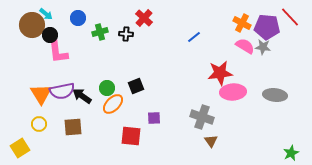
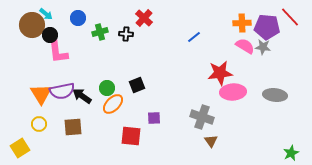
orange cross: rotated 30 degrees counterclockwise
black square: moved 1 px right, 1 px up
